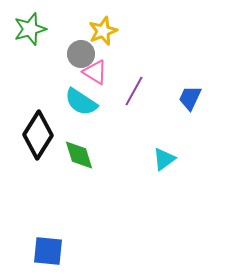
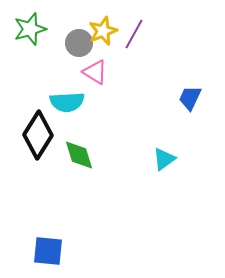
gray circle: moved 2 px left, 11 px up
purple line: moved 57 px up
cyan semicircle: moved 14 px left; rotated 36 degrees counterclockwise
